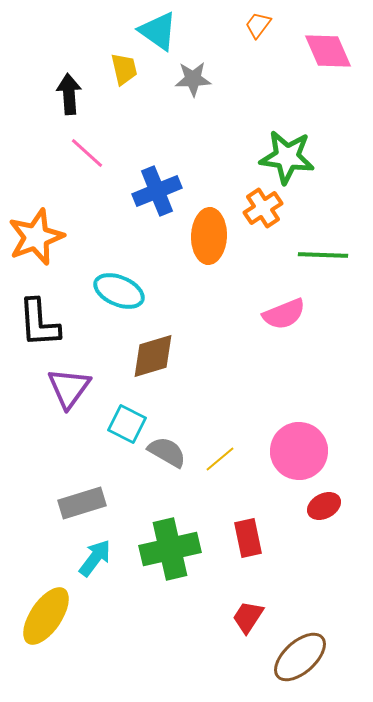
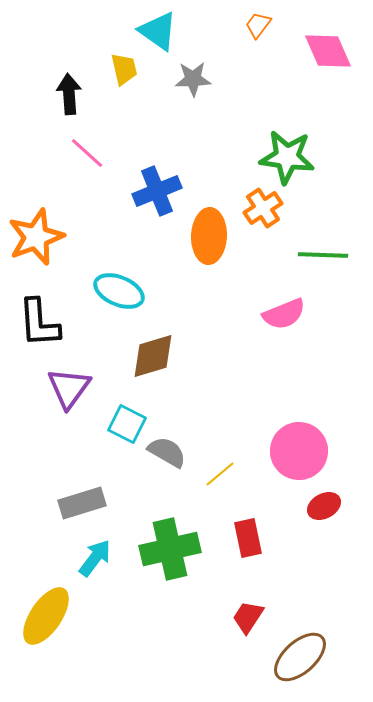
yellow line: moved 15 px down
